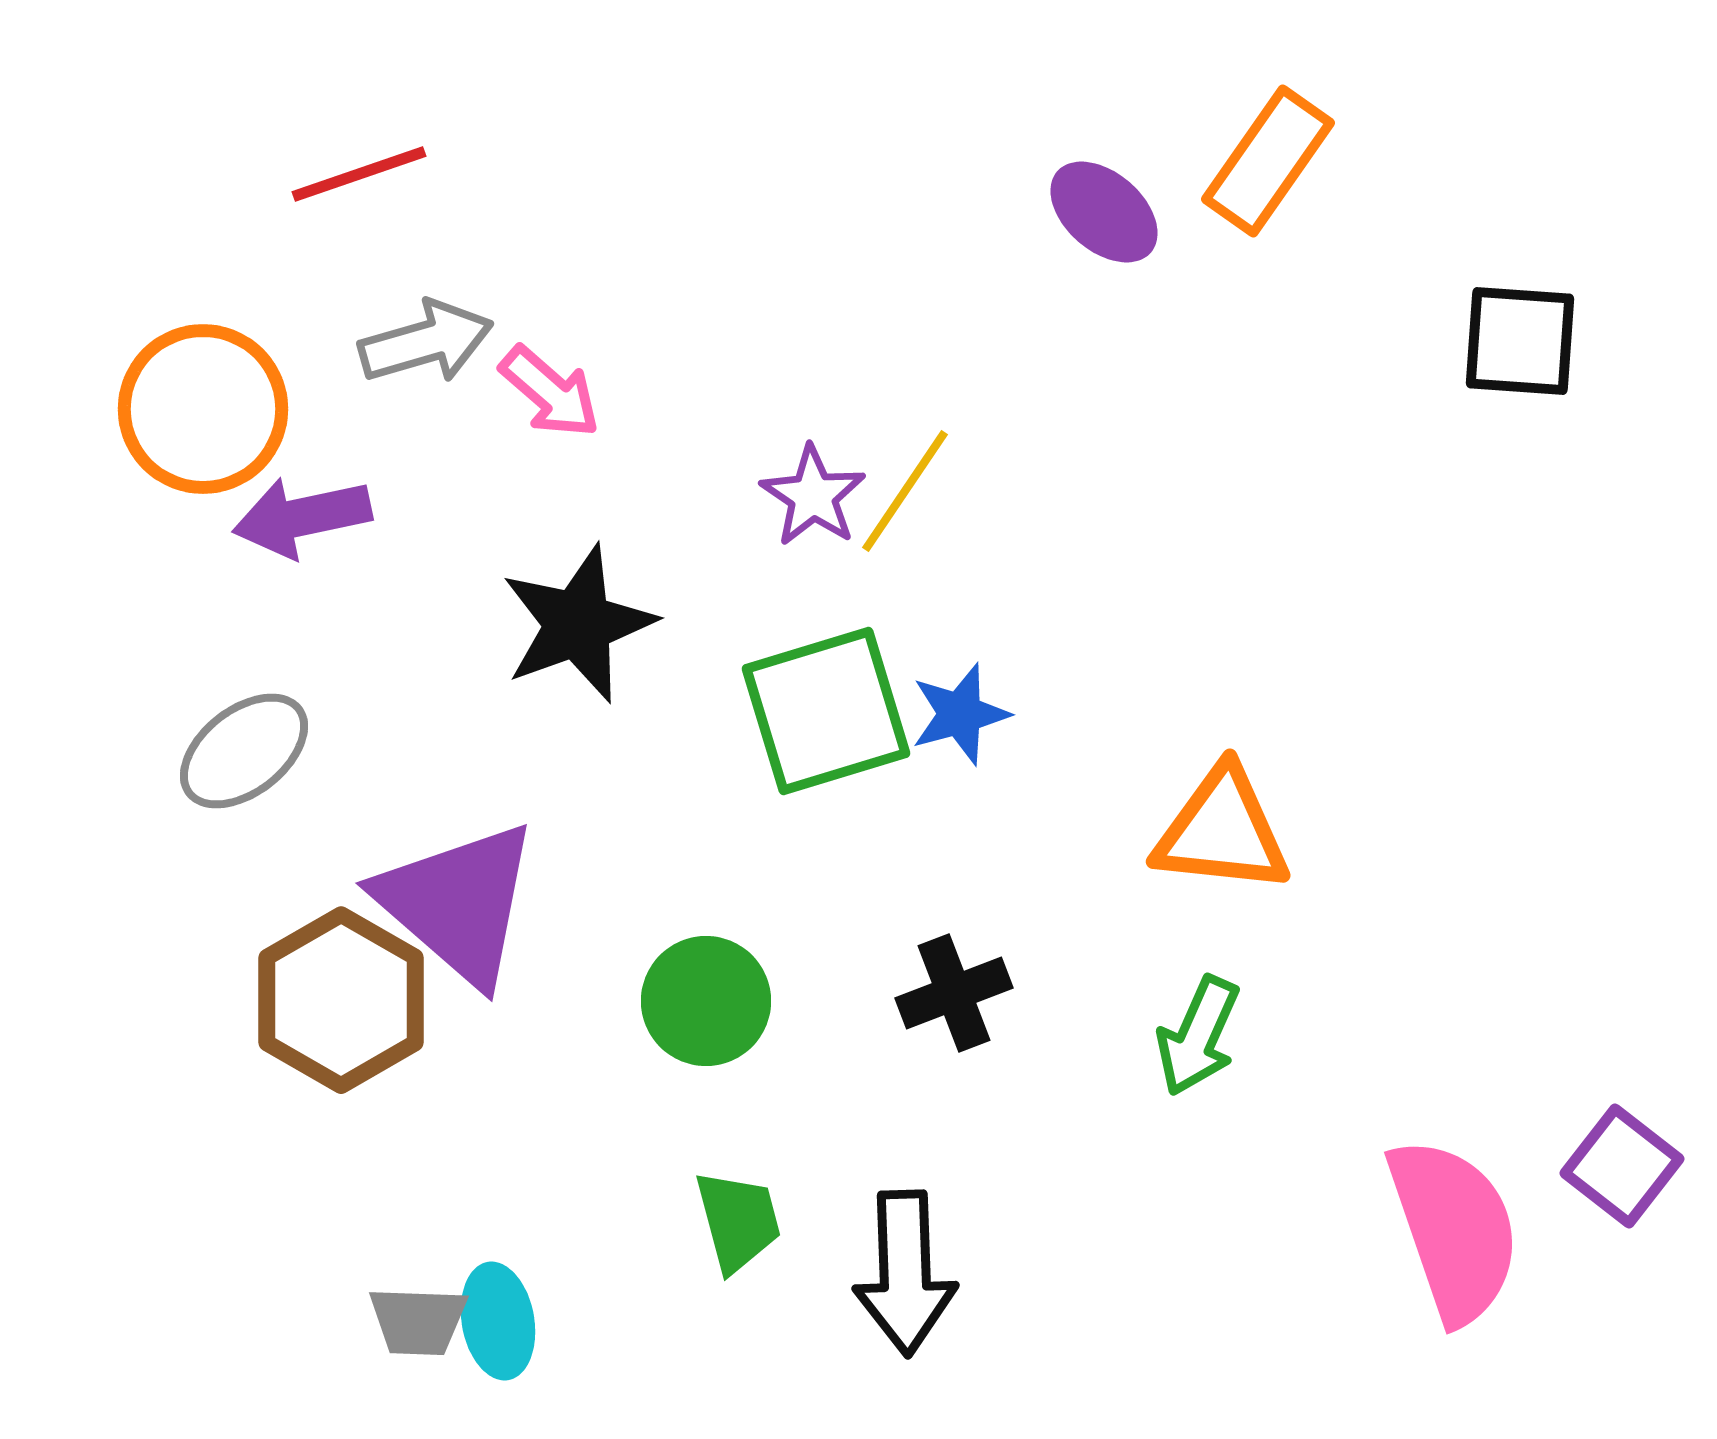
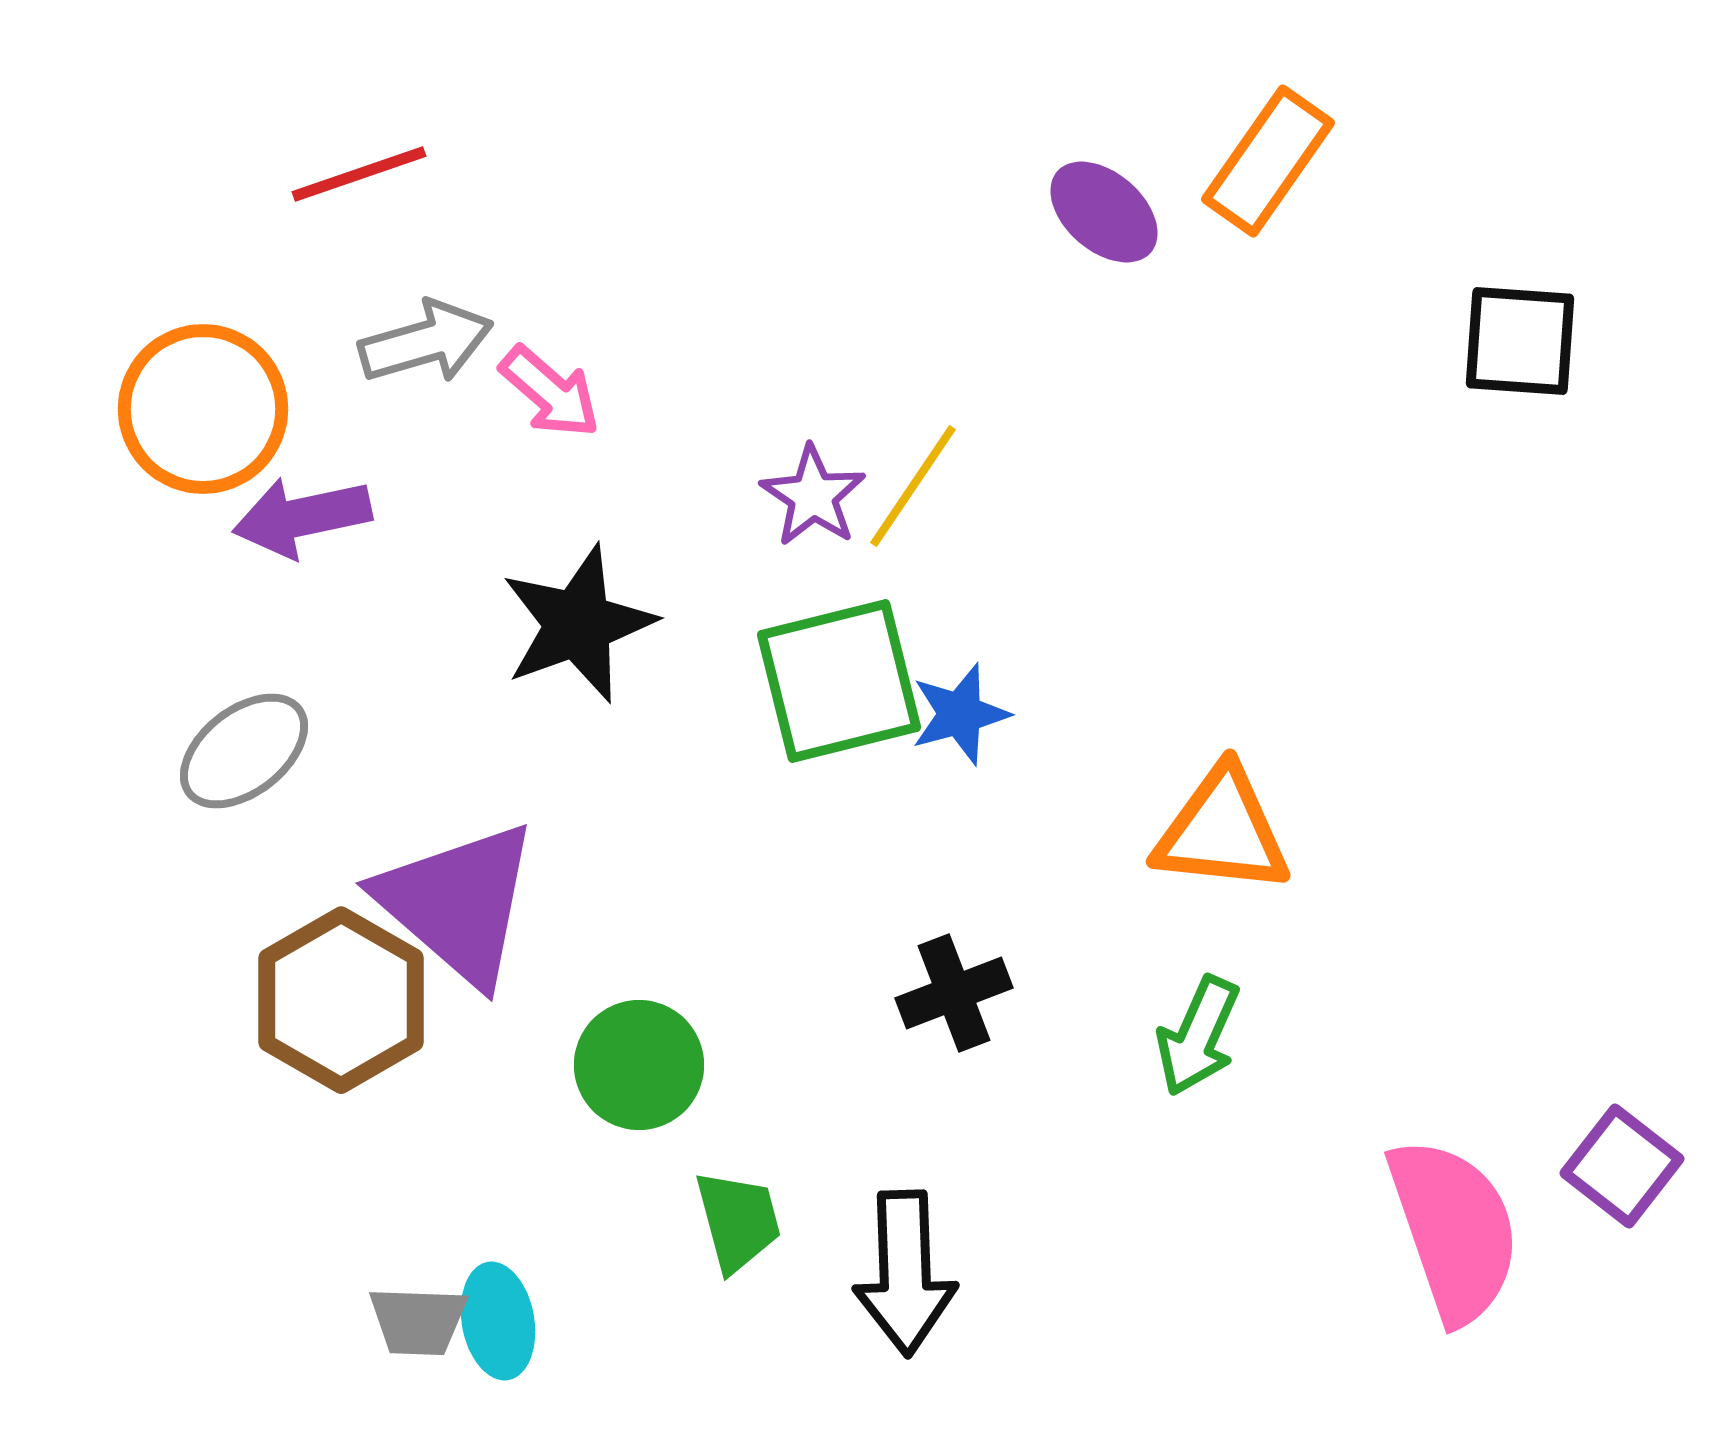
yellow line: moved 8 px right, 5 px up
green square: moved 13 px right, 30 px up; rotated 3 degrees clockwise
green circle: moved 67 px left, 64 px down
